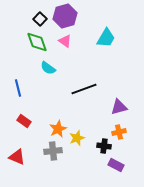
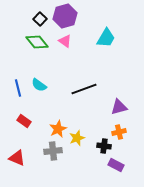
green diamond: rotated 20 degrees counterclockwise
cyan semicircle: moved 9 px left, 17 px down
red triangle: moved 1 px down
